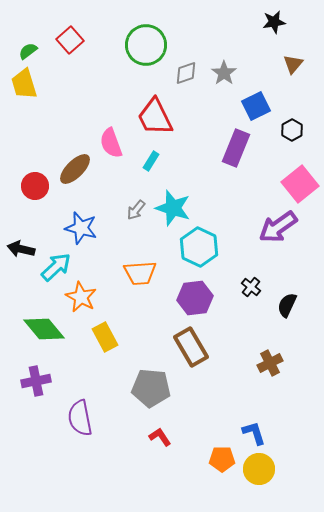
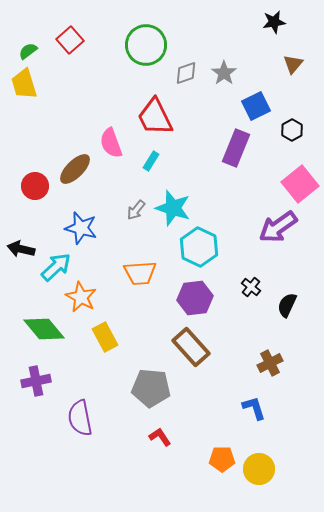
brown rectangle: rotated 12 degrees counterclockwise
blue L-shape: moved 25 px up
